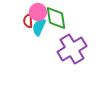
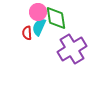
red semicircle: moved 1 px left, 12 px down
